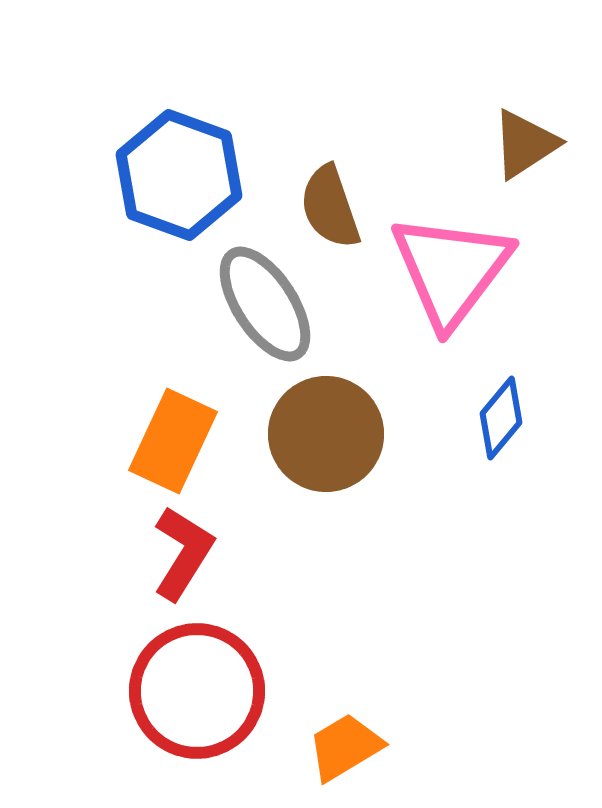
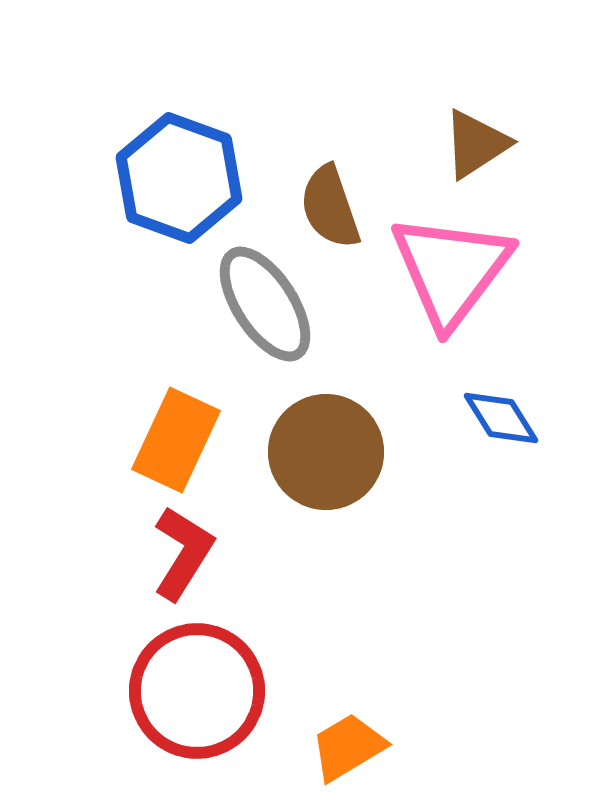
brown triangle: moved 49 px left
blue hexagon: moved 3 px down
blue diamond: rotated 72 degrees counterclockwise
brown circle: moved 18 px down
orange rectangle: moved 3 px right, 1 px up
orange trapezoid: moved 3 px right
